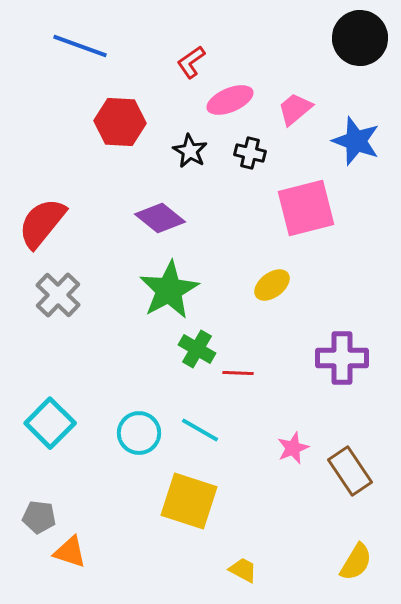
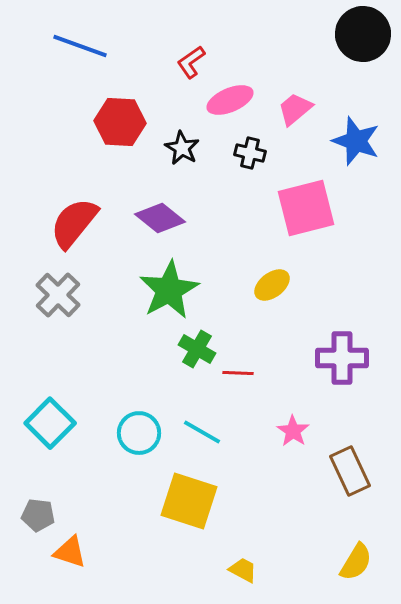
black circle: moved 3 px right, 4 px up
black star: moved 8 px left, 3 px up
red semicircle: moved 32 px right
cyan line: moved 2 px right, 2 px down
pink star: moved 17 px up; rotated 16 degrees counterclockwise
brown rectangle: rotated 9 degrees clockwise
gray pentagon: moved 1 px left, 2 px up
